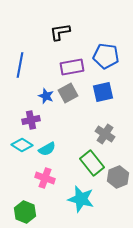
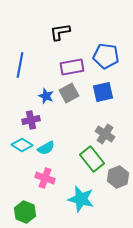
gray square: moved 1 px right
cyan semicircle: moved 1 px left, 1 px up
green rectangle: moved 4 px up
